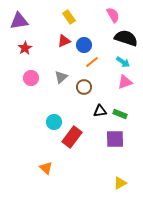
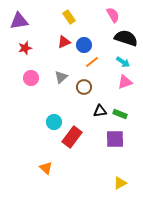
red triangle: moved 1 px down
red star: rotated 16 degrees clockwise
